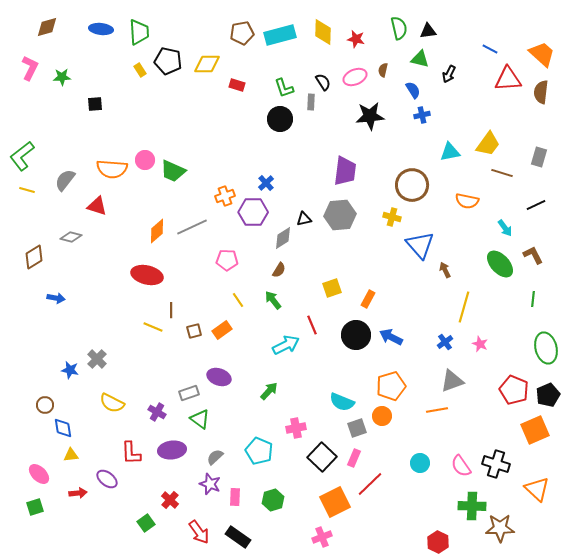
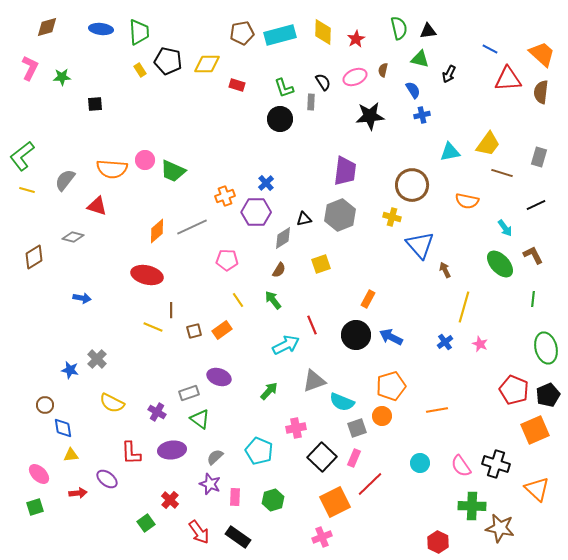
red star at (356, 39): rotated 30 degrees clockwise
purple hexagon at (253, 212): moved 3 px right
gray hexagon at (340, 215): rotated 16 degrees counterclockwise
gray diamond at (71, 237): moved 2 px right
yellow square at (332, 288): moved 11 px left, 24 px up
blue arrow at (56, 298): moved 26 px right
gray triangle at (452, 381): moved 138 px left
brown star at (500, 528): rotated 12 degrees clockwise
